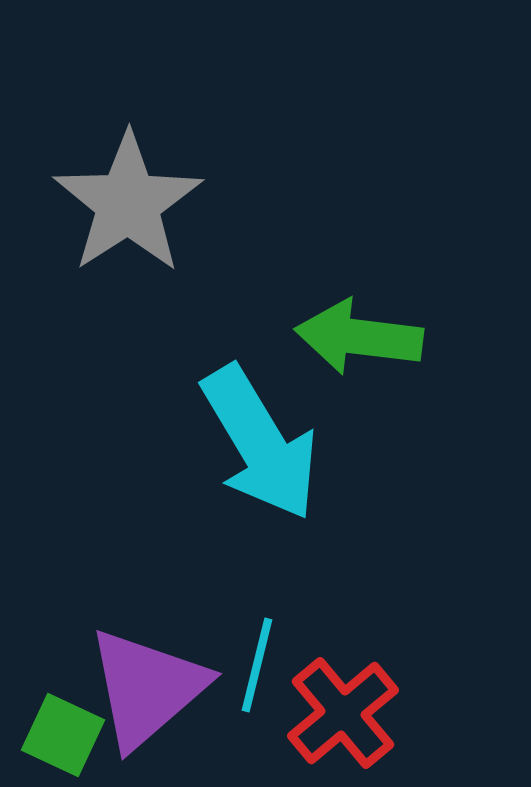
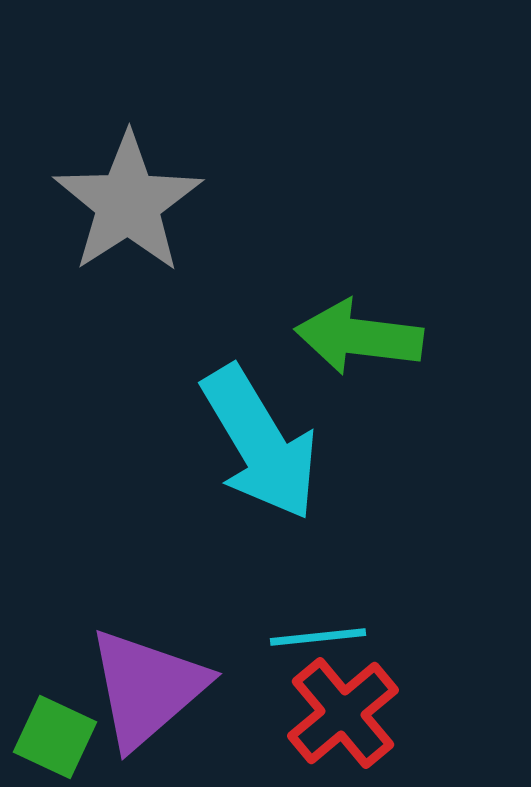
cyan line: moved 61 px right, 28 px up; rotated 70 degrees clockwise
green square: moved 8 px left, 2 px down
